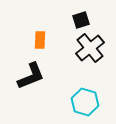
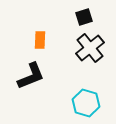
black square: moved 3 px right, 3 px up
cyan hexagon: moved 1 px right, 1 px down
